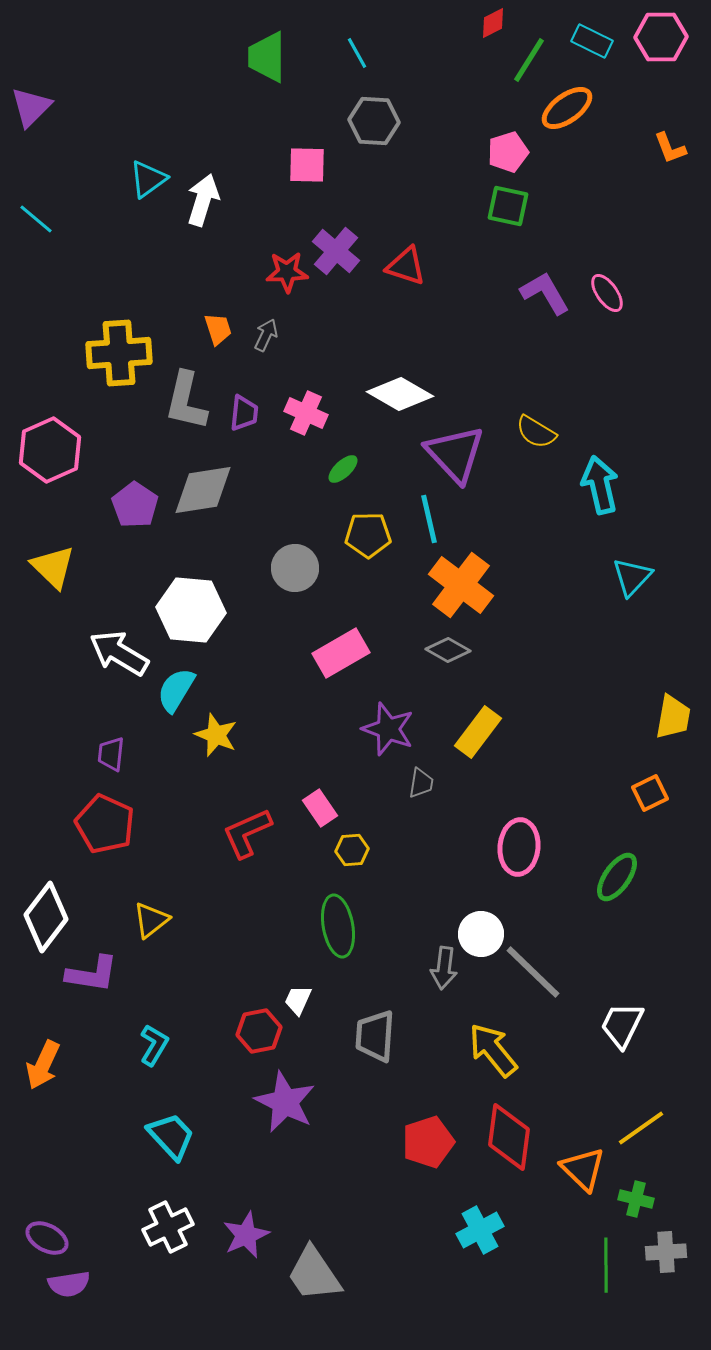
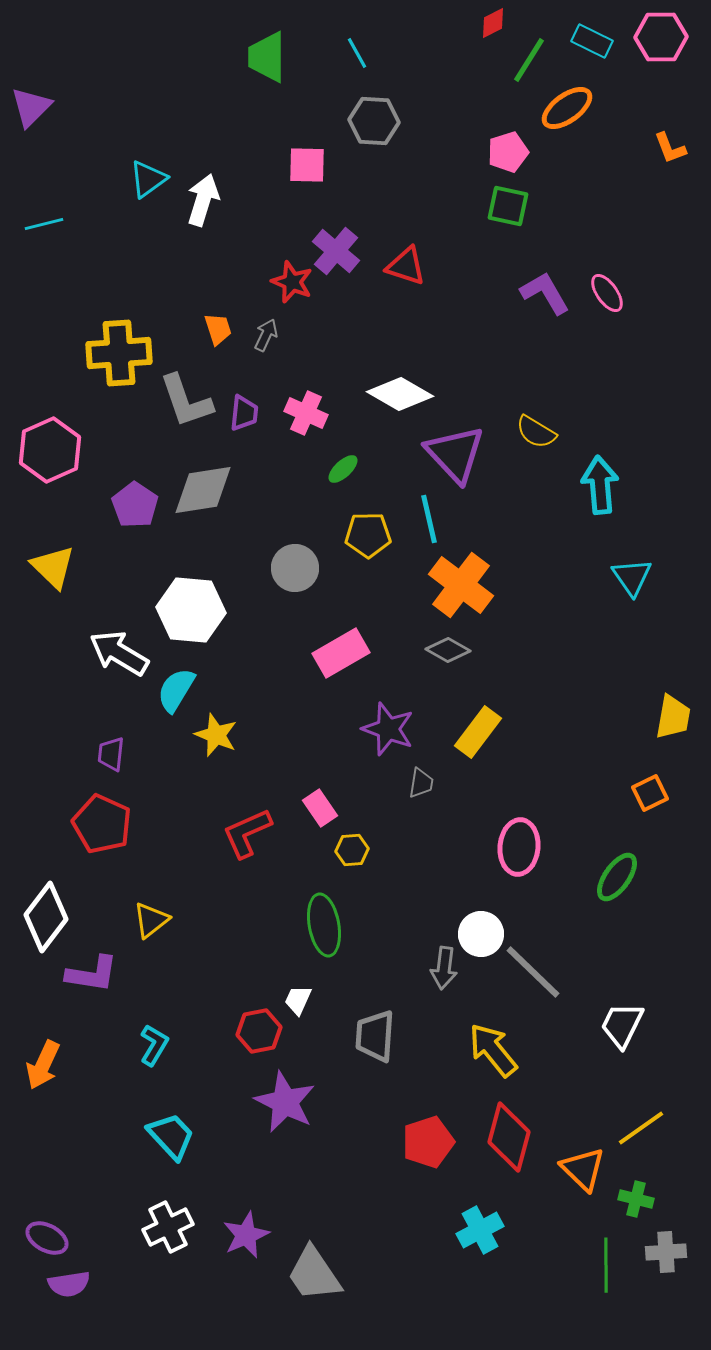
cyan line at (36, 219): moved 8 px right, 5 px down; rotated 54 degrees counterclockwise
red star at (287, 272): moved 5 px right, 10 px down; rotated 24 degrees clockwise
gray L-shape at (186, 401): rotated 32 degrees counterclockwise
cyan arrow at (600, 485): rotated 8 degrees clockwise
cyan triangle at (632, 577): rotated 18 degrees counterclockwise
red pentagon at (105, 824): moved 3 px left
green ellipse at (338, 926): moved 14 px left, 1 px up
red diamond at (509, 1137): rotated 8 degrees clockwise
